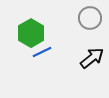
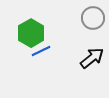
gray circle: moved 3 px right
blue line: moved 1 px left, 1 px up
